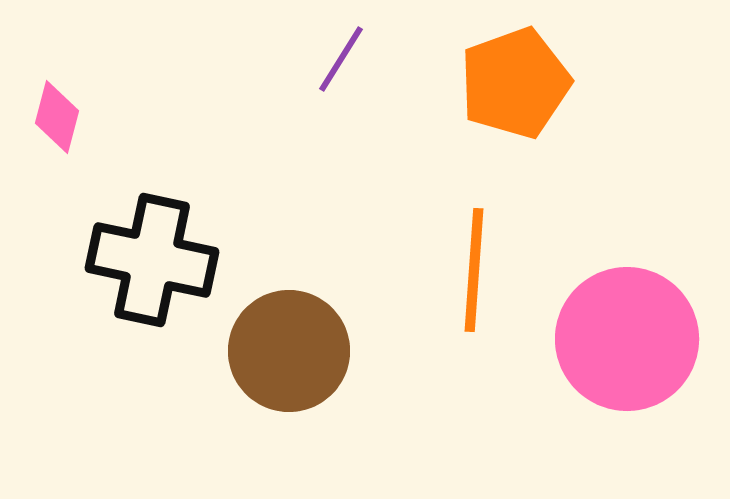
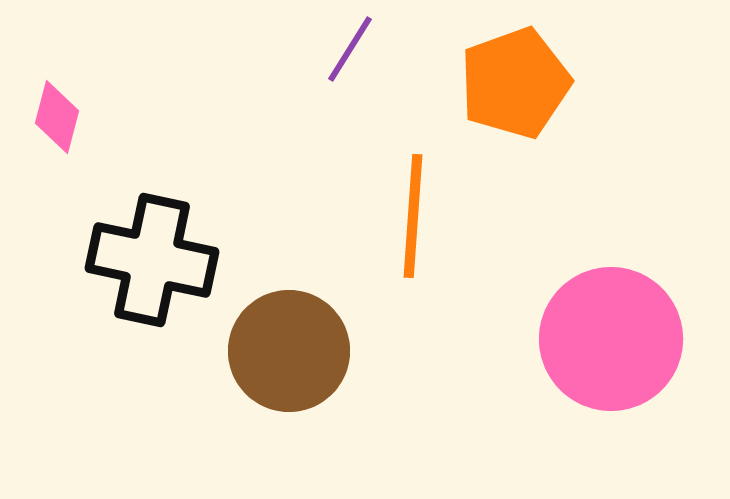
purple line: moved 9 px right, 10 px up
orange line: moved 61 px left, 54 px up
pink circle: moved 16 px left
